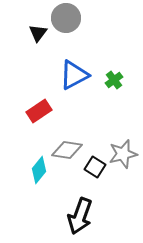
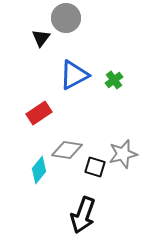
black triangle: moved 3 px right, 5 px down
red rectangle: moved 2 px down
black square: rotated 15 degrees counterclockwise
black arrow: moved 3 px right, 1 px up
